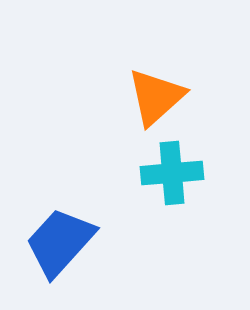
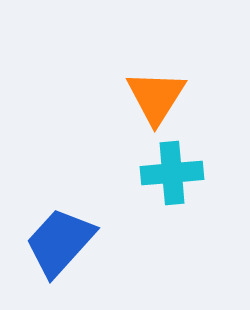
orange triangle: rotated 16 degrees counterclockwise
